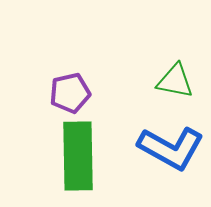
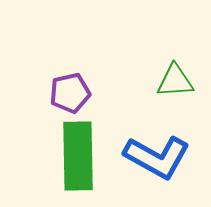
green triangle: rotated 15 degrees counterclockwise
blue L-shape: moved 14 px left, 9 px down
